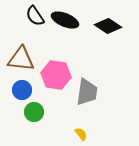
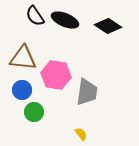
brown triangle: moved 2 px right, 1 px up
